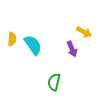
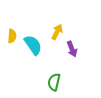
yellow arrow: moved 27 px left; rotated 91 degrees counterclockwise
yellow semicircle: moved 3 px up
